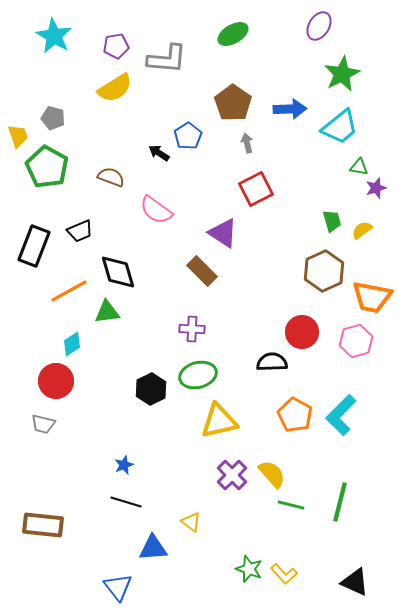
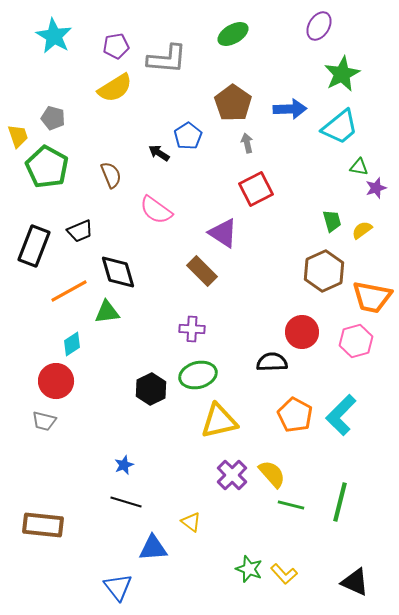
brown semicircle at (111, 177): moved 2 px up; rotated 48 degrees clockwise
gray trapezoid at (43, 424): moved 1 px right, 3 px up
